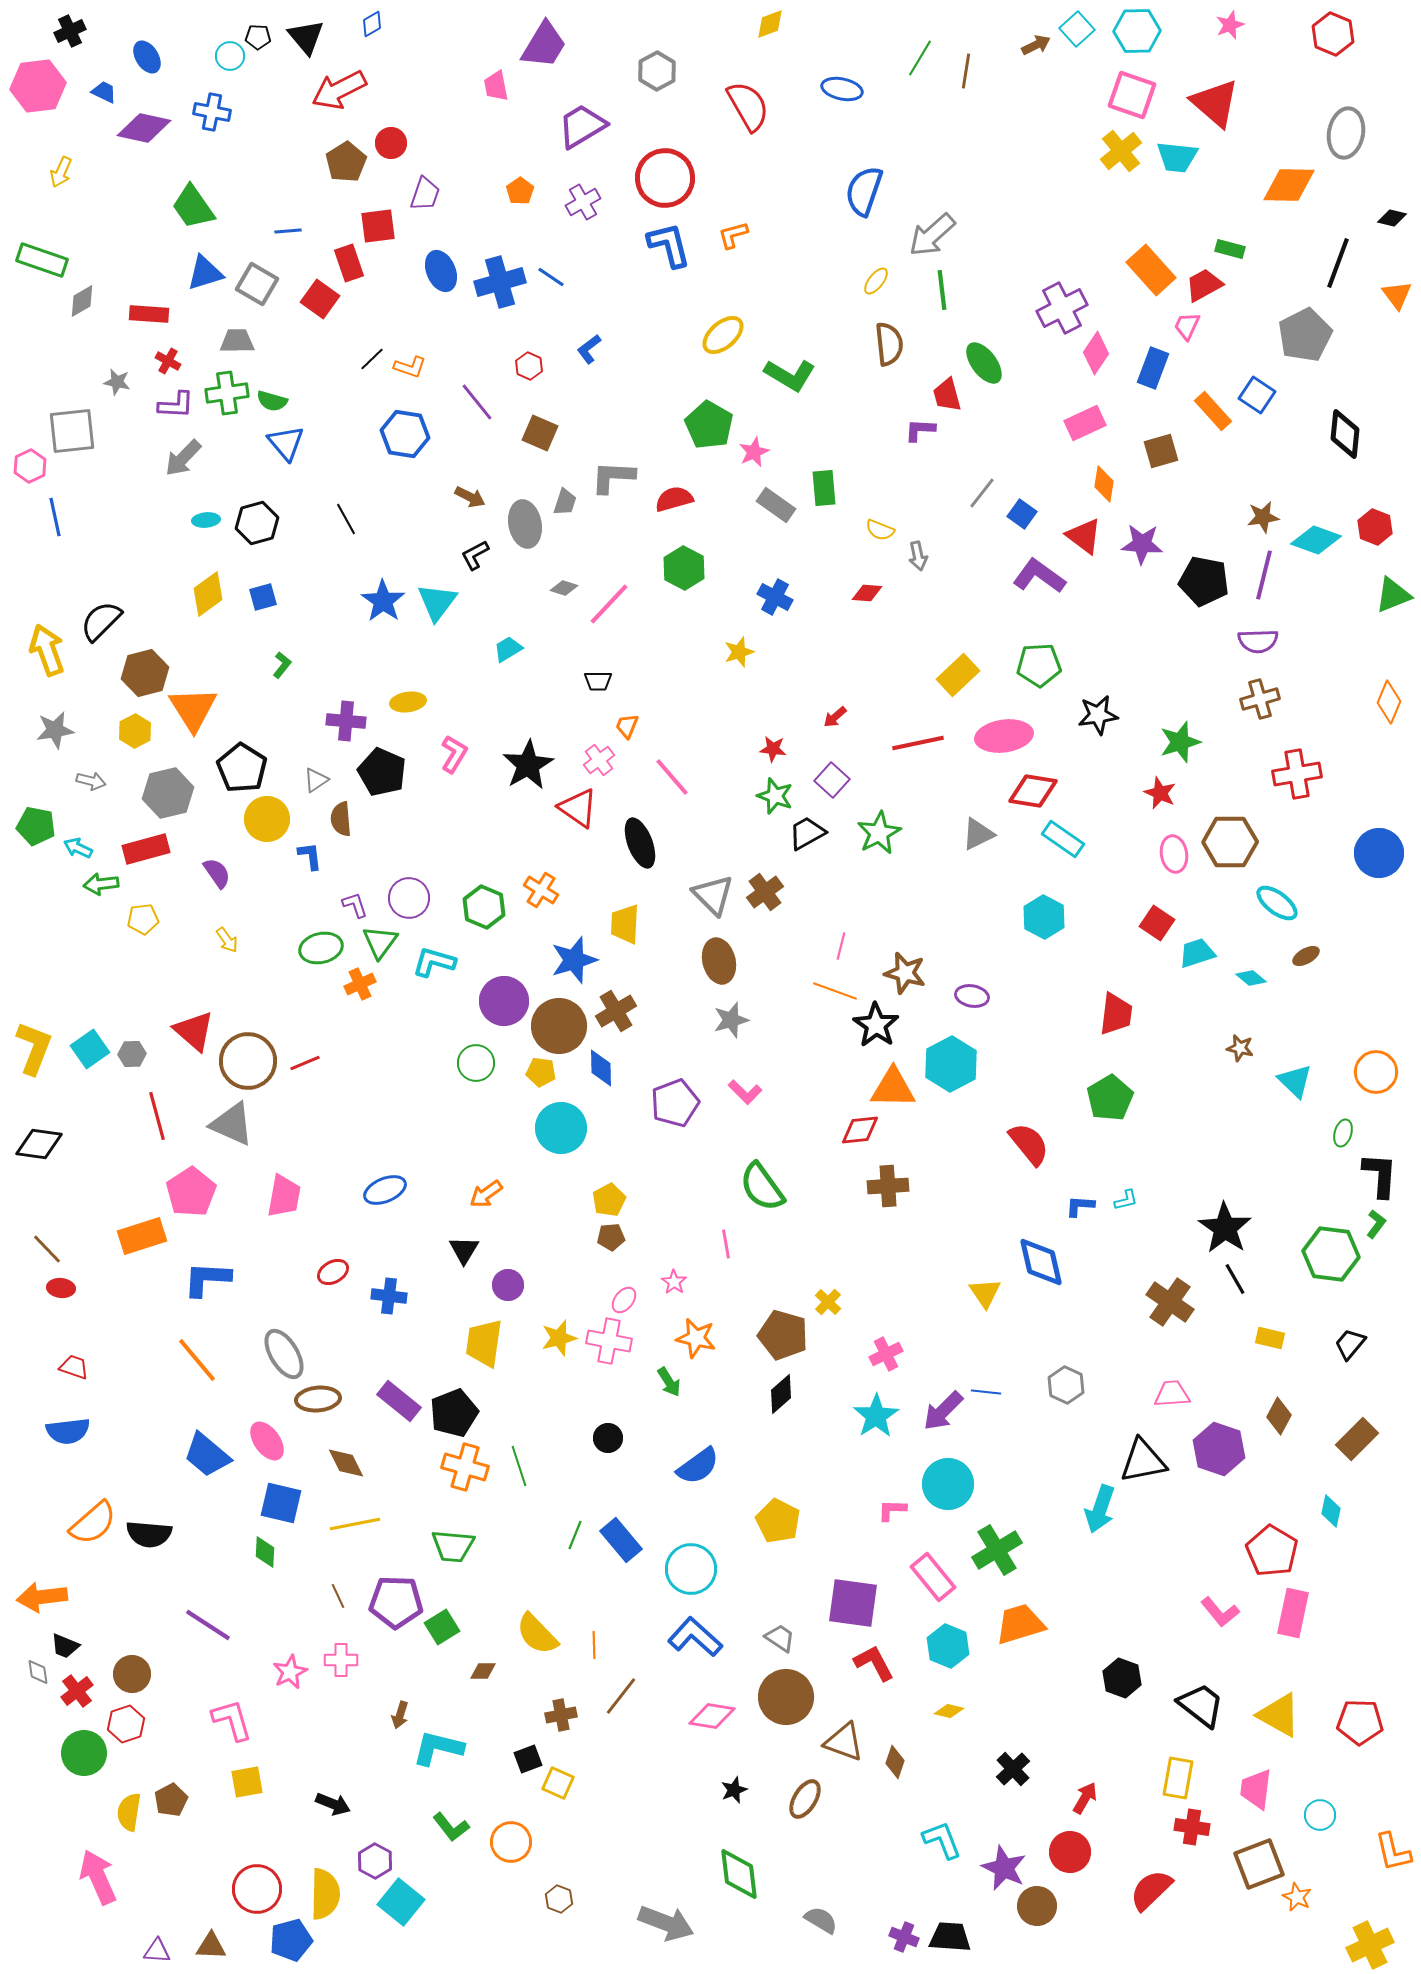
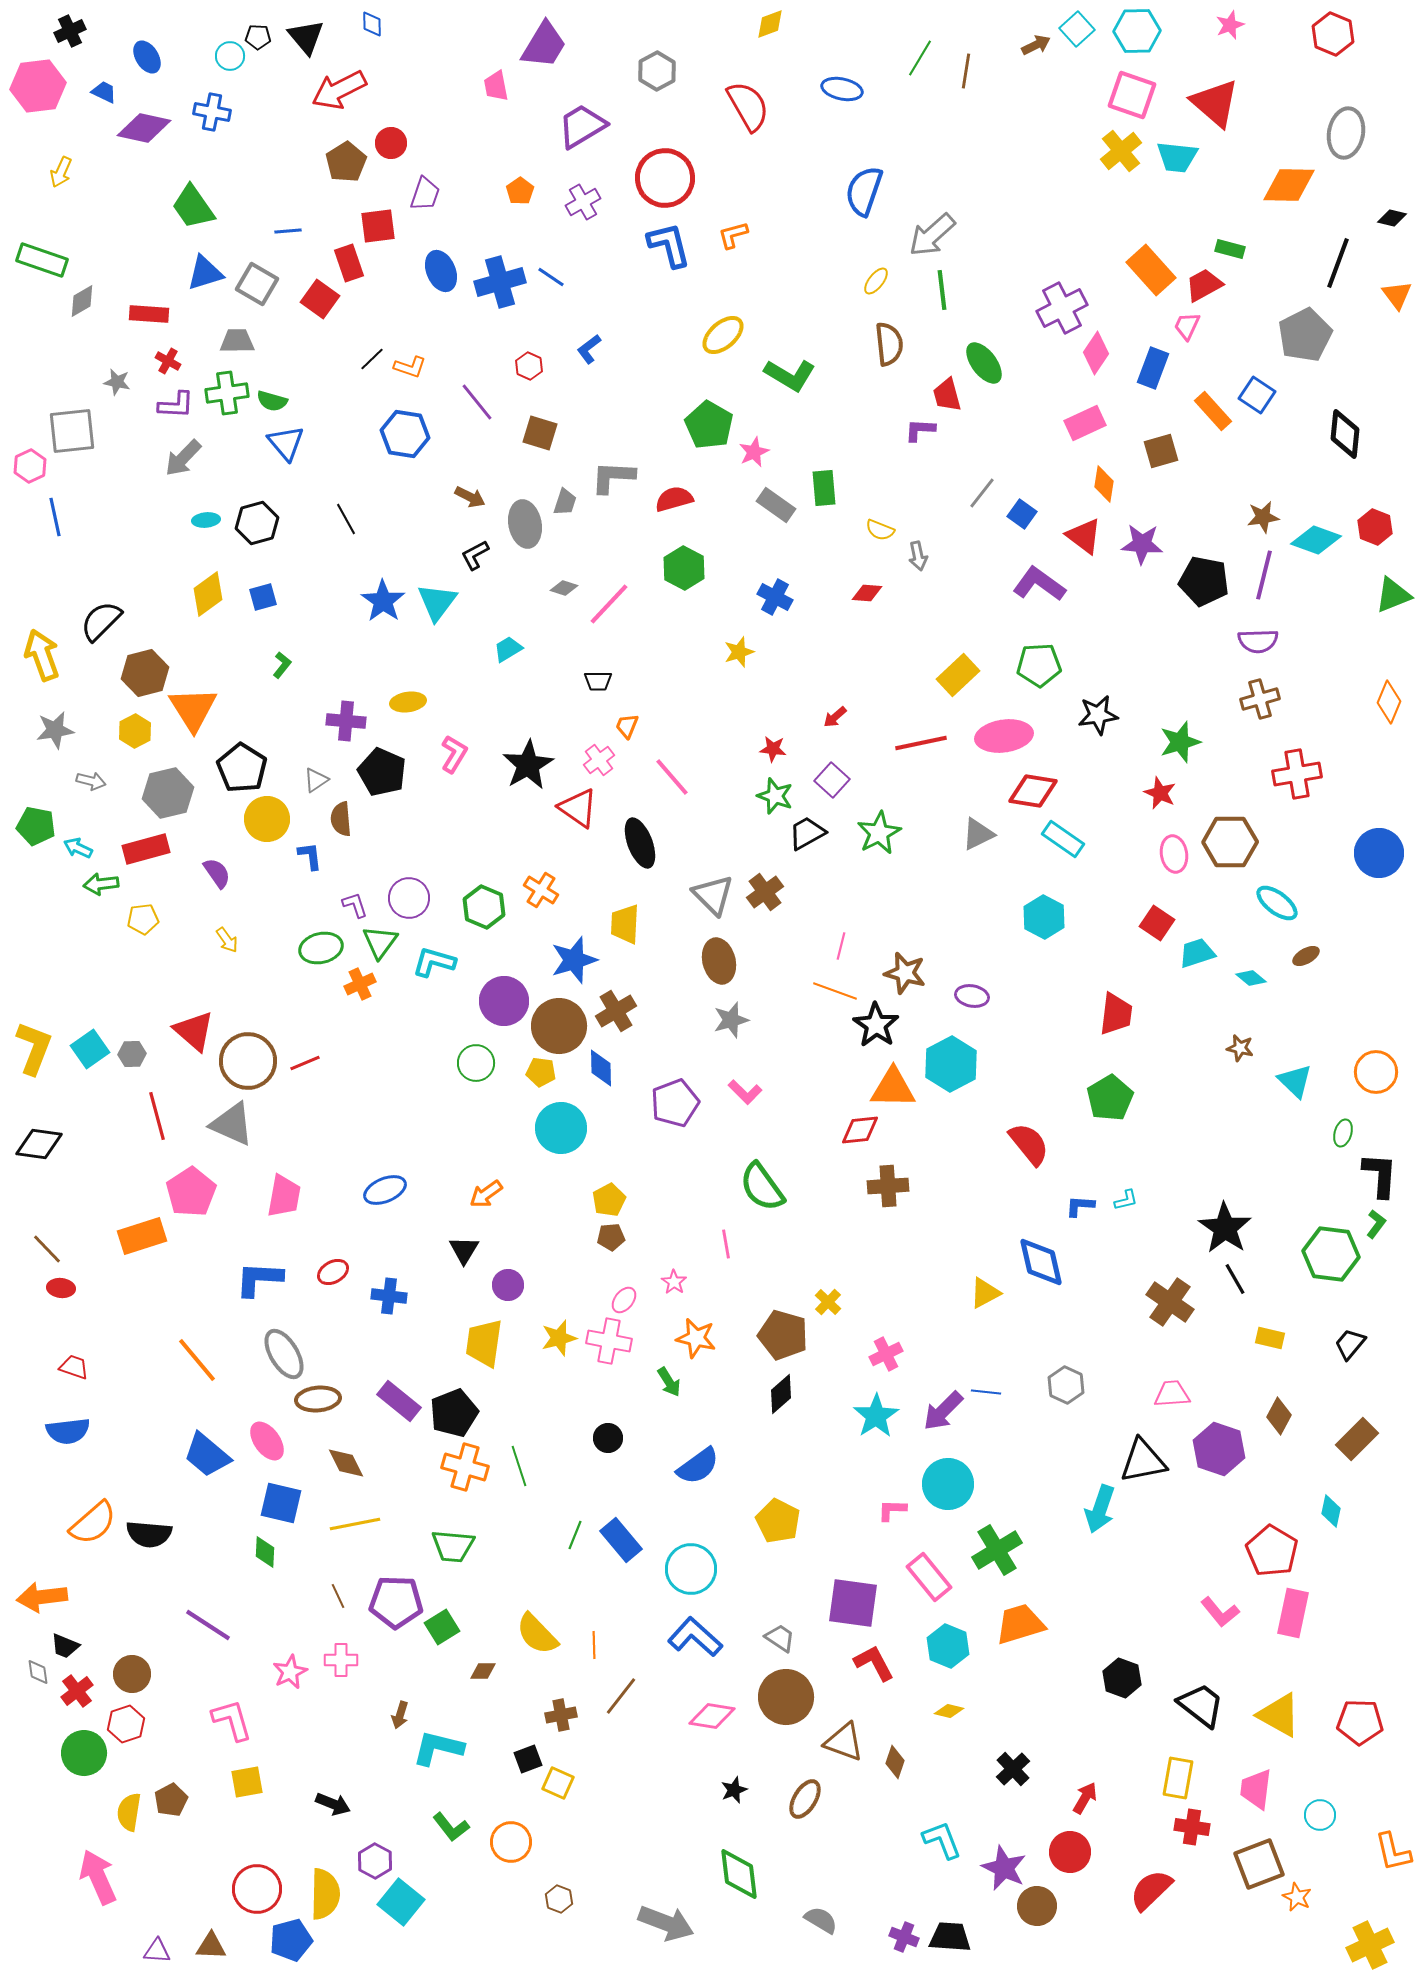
blue diamond at (372, 24): rotated 60 degrees counterclockwise
brown square at (540, 433): rotated 6 degrees counterclockwise
purple L-shape at (1039, 576): moved 8 px down
yellow arrow at (47, 650): moved 5 px left, 5 px down
red line at (918, 743): moved 3 px right
blue L-shape at (207, 1279): moved 52 px right
yellow triangle at (985, 1293): rotated 36 degrees clockwise
pink rectangle at (933, 1577): moved 4 px left
